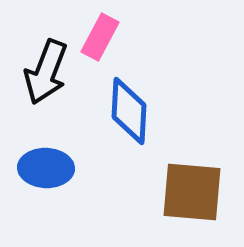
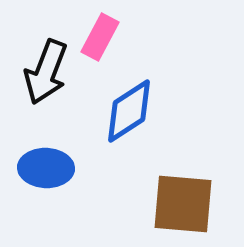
blue diamond: rotated 54 degrees clockwise
brown square: moved 9 px left, 12 px down
